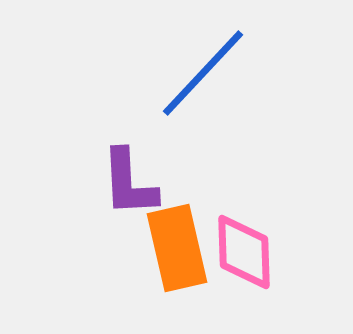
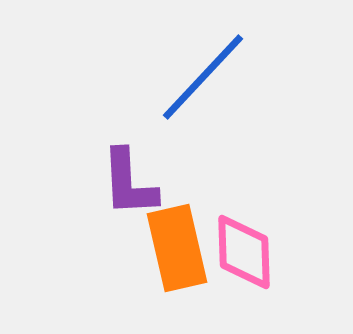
blue line: moved 4 px down
